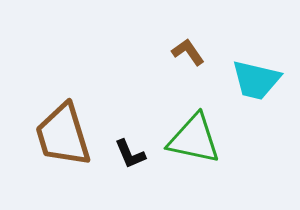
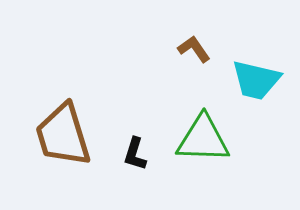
brown L-shape: moved 6 px right, 3 px up
green triangle: moved 9 px right; rotated 10 degrees counterclockwise
black L-shape: moved 5 px right; rotated 40 degrees clockwise
